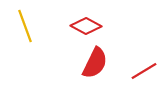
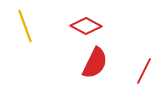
red line: rotated 32 degrees counterclockwise
